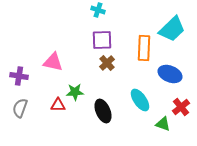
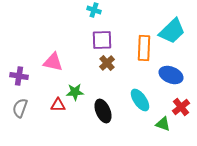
cyan cross: moved 4 px left
cyan trapezoid: moved 2 px down
blue ellipse: moved 1 px right, 1 px down
